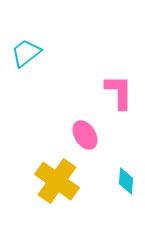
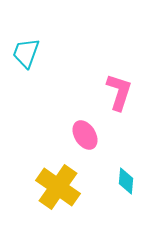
cyan trapezoid: rotated 32 degrees counterclockwise
pink L-shape: rotated 18 degrees clockwise
yellow cross: moved 1 px right, 6 px down
